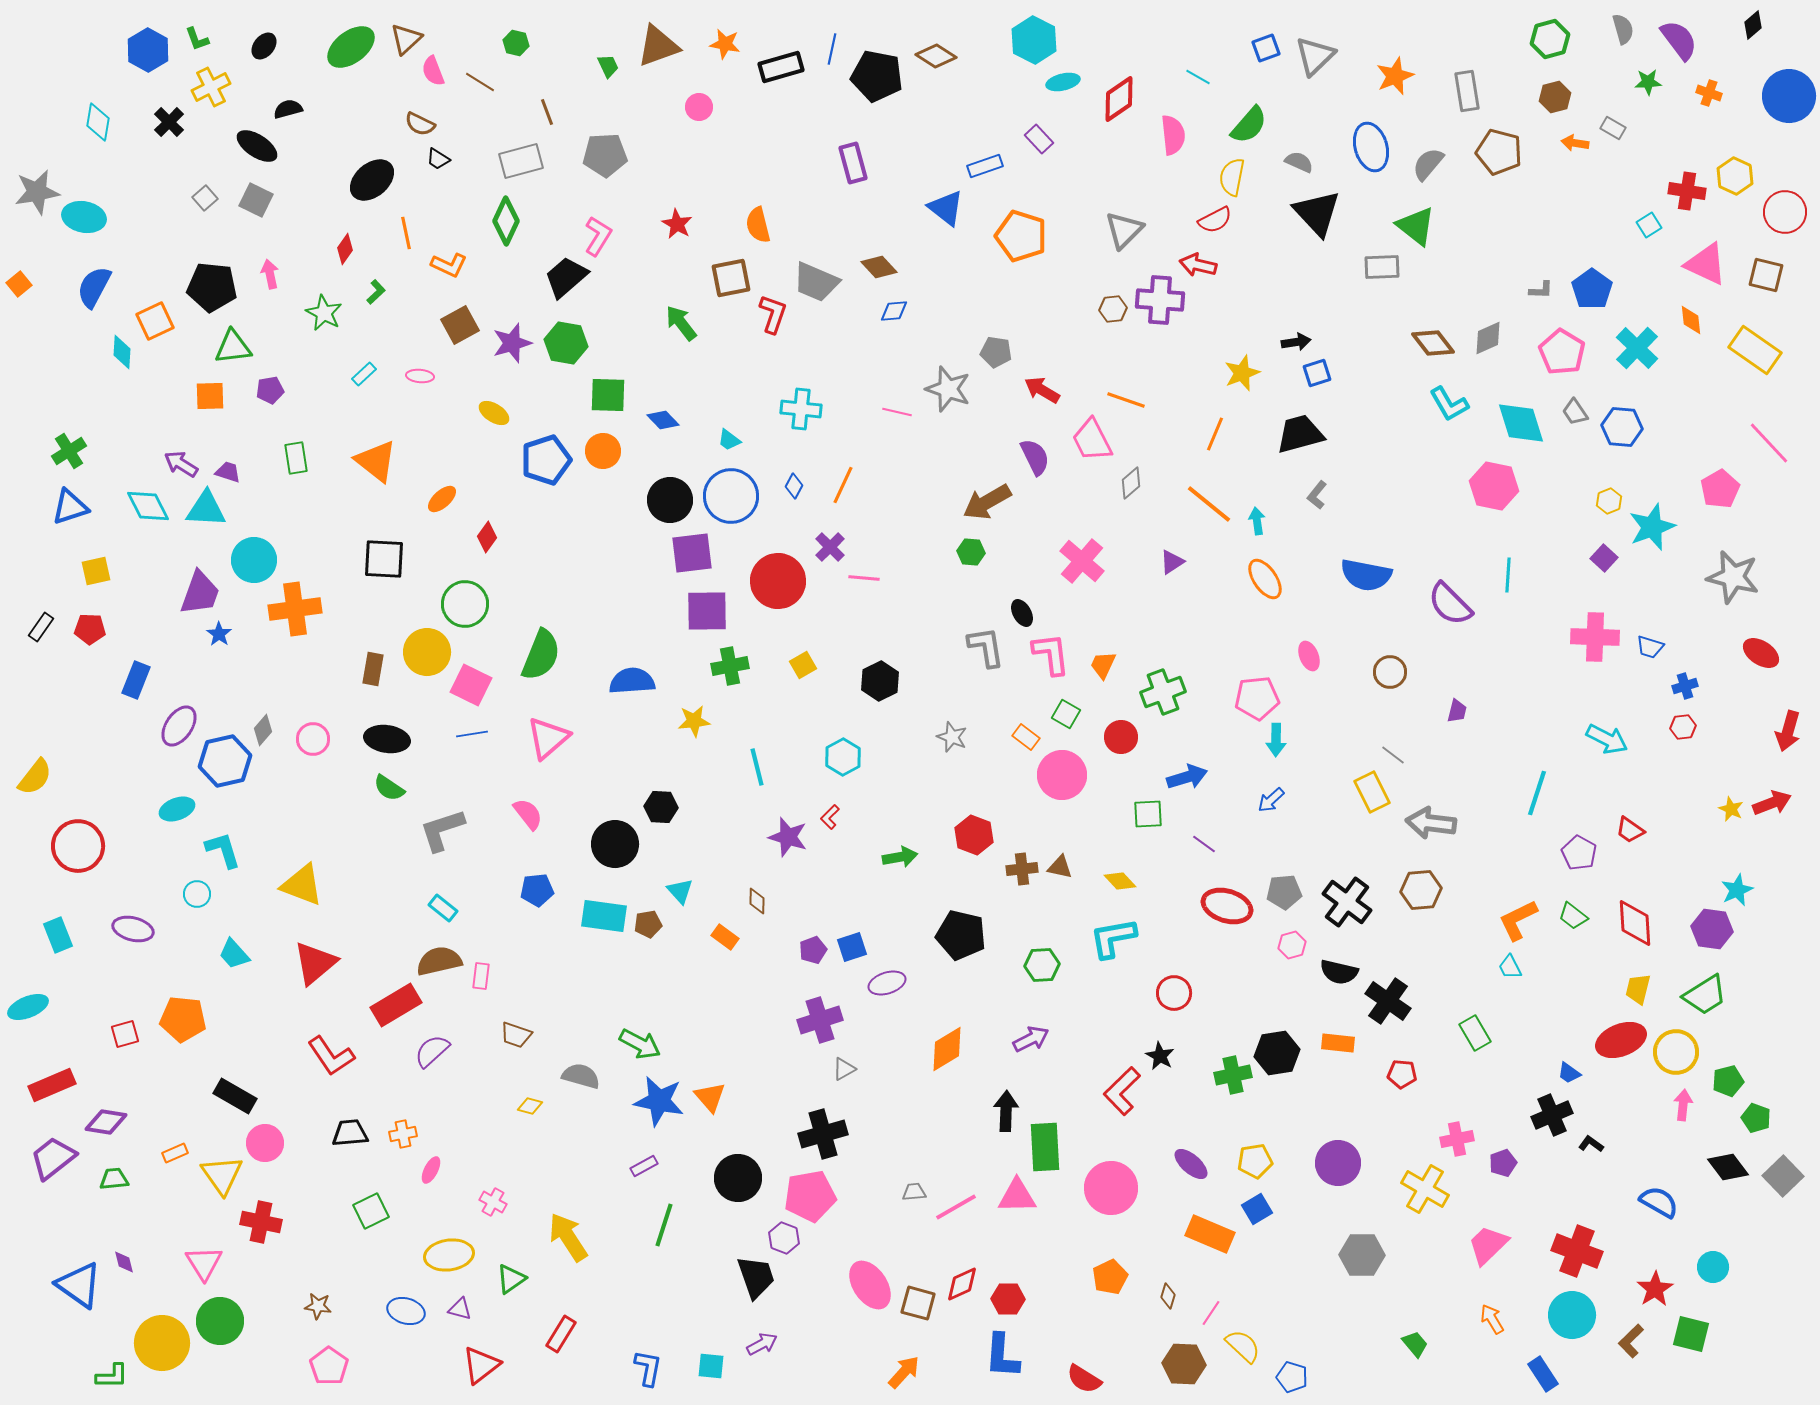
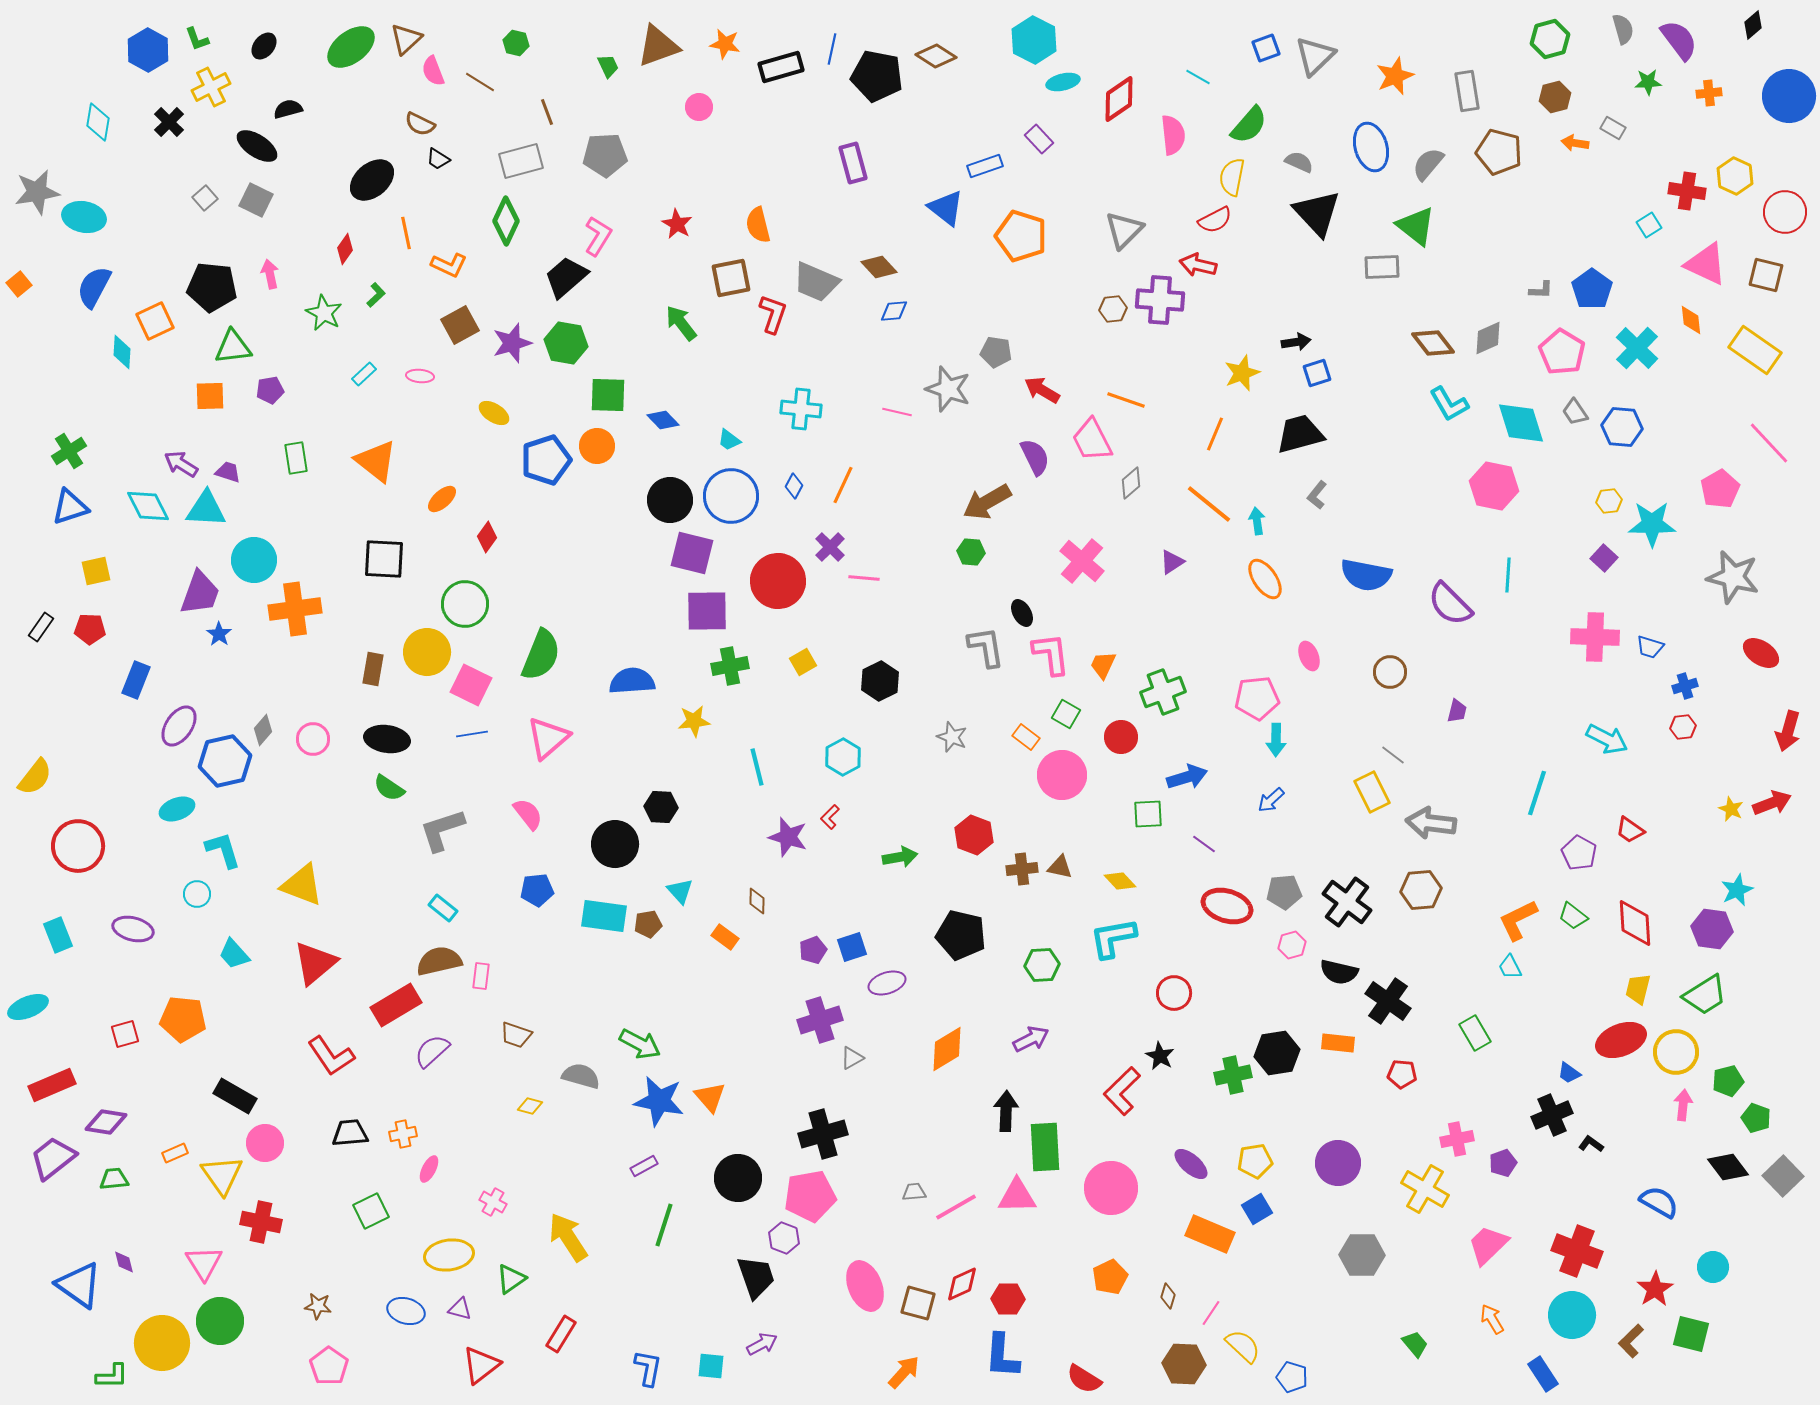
orange cross at (1709, 93): rotated 25 degrees counterclockwise
green L-shape at (376, 292): moved 3 px down
orange circle at (603, 451): moved 6 px left, 5 px up
yellow hexagon at (1609, 501): rotated 15 degrees clockwise
cyan star at (1652, 527): moved 3 px up; rotated 21 degrees clockwise
purple square at (692, 553): rotated 21 degrees clockwise
yellow square at (803, 665): moved 3 px up
gray triangle at (844, 1069): moved 8 px right, 11 px up
pink ellipse at (431, 1170): moved 2 px left, 1 px up
pink ellipse at (870, 1285): moved 5 px left, 1 px down; rotated 12 degrees clockwise
